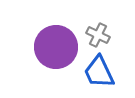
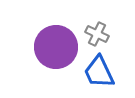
gray cross: moved 1 px left, 1 px up
